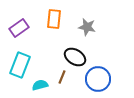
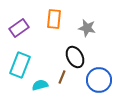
gray star: moved 1 px down
black ellipse: rotated 30 degrees clockwise
blue circle: moved 1 px right, 1 px down
